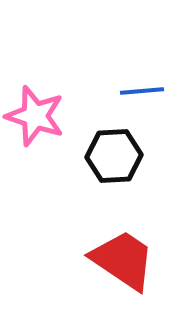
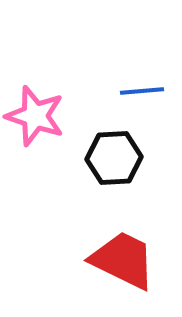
black hexagon: moved 2 px down
red trapezoid: rotated 8 degrees counterclockwise
